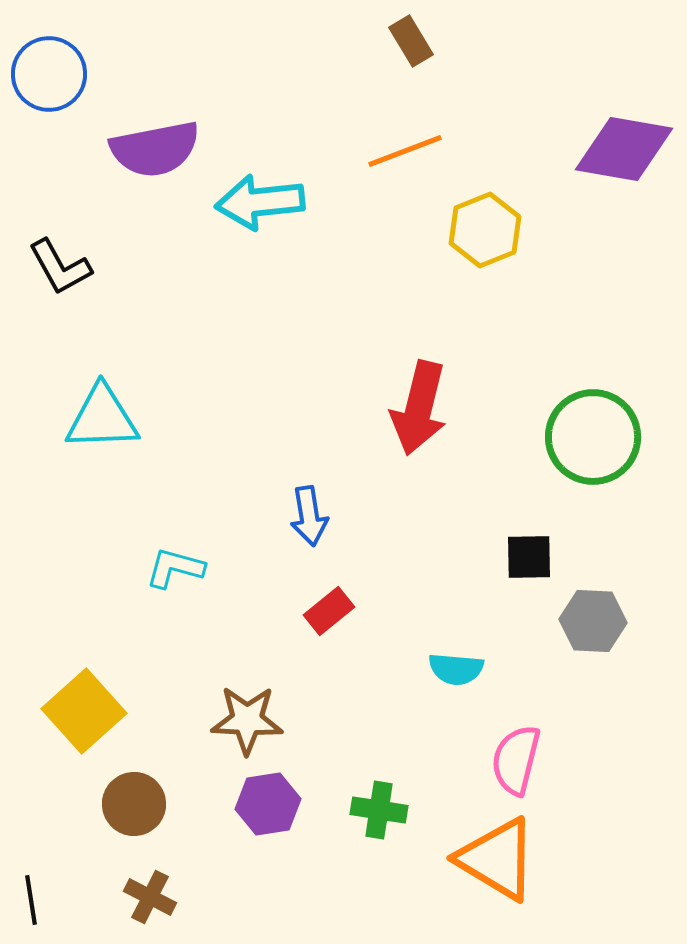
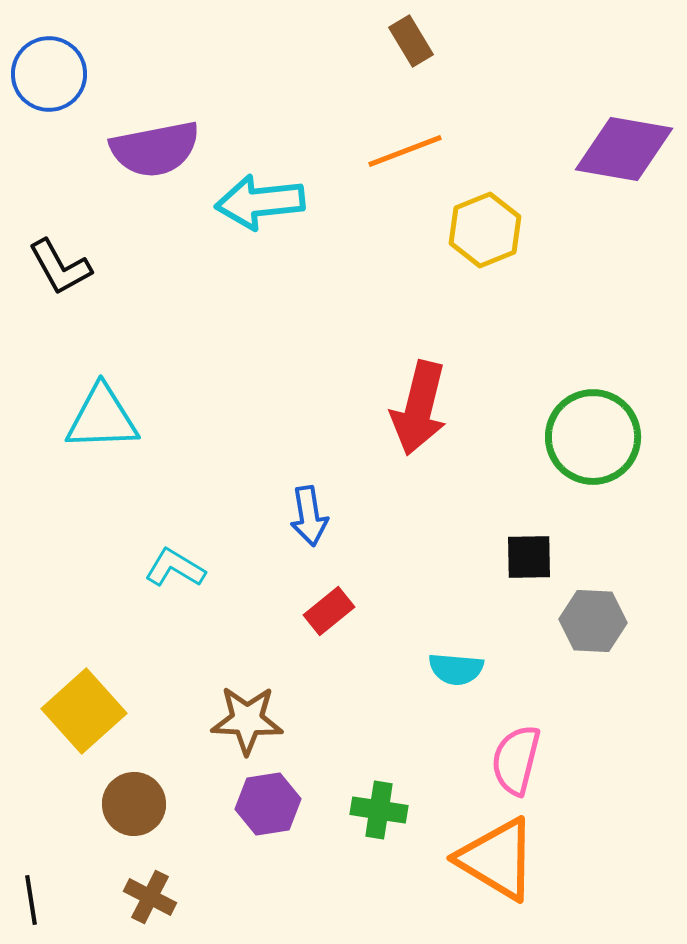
cyan L-shape: rotated 16 degrees clockwise
